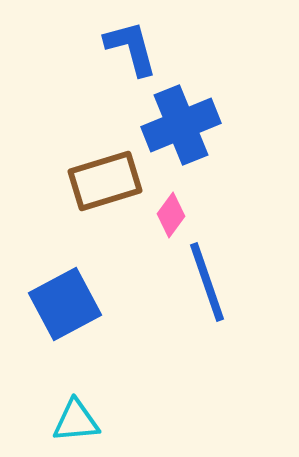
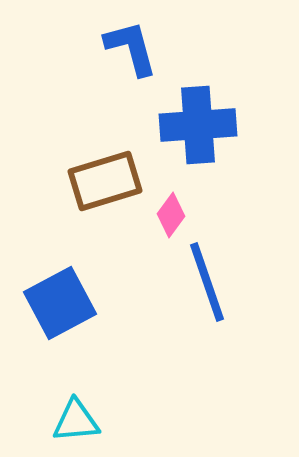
blue cross: moved 17 px right; rotated 18 degrees clockwise
blue square: moved 5 px left, 1 px up
